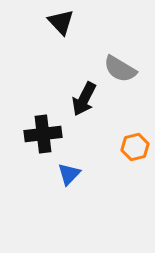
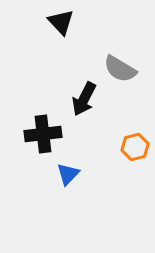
blue triangle: moved 1 px left
